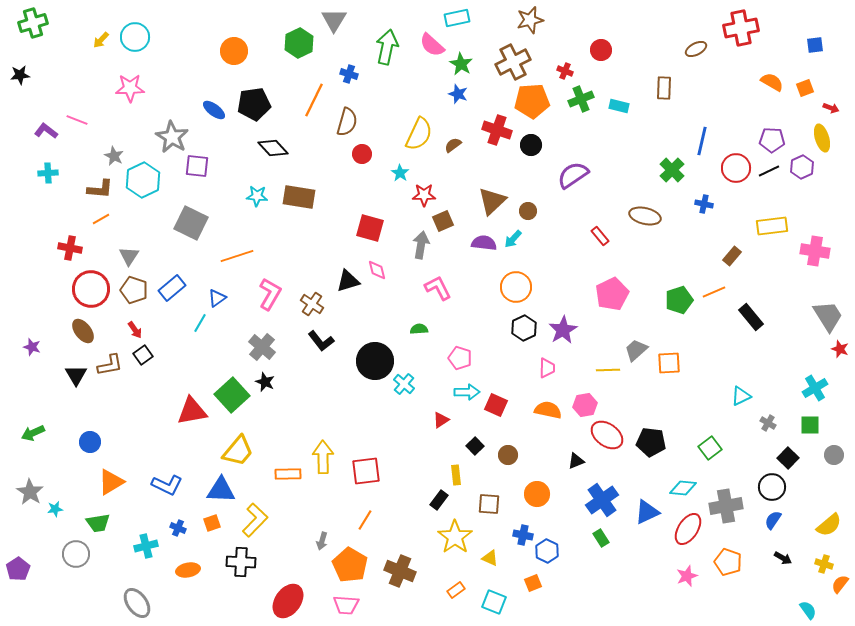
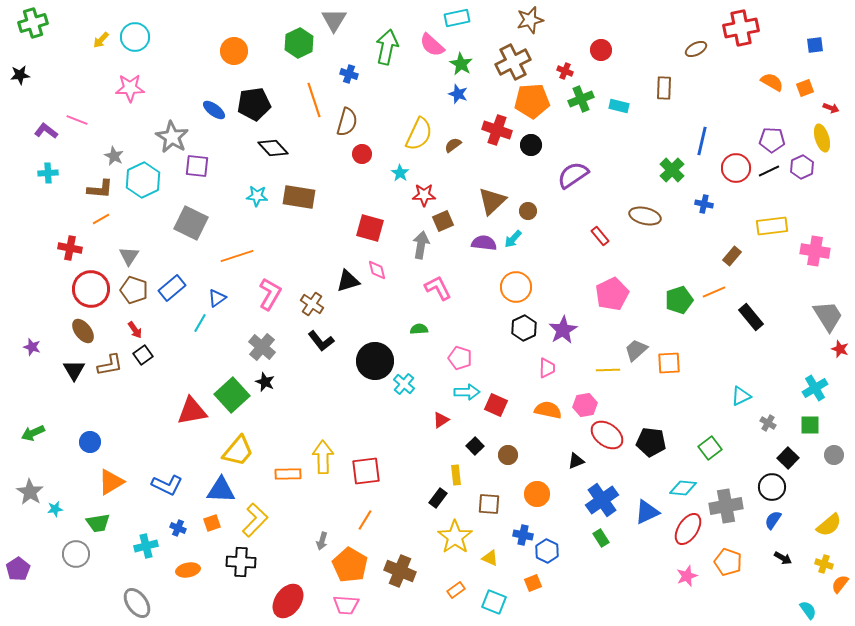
orange line at (314, 100): rotated 44 degrees counterclockwise
black triangle at (76, 375): moved 2 px left, 5 px up
black rectangle at (439, 500): moved 1 px left, 2 px up
